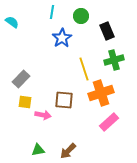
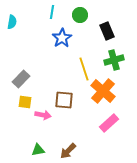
green circle: moved 1 px left, 1 px up
cyan semicircle: rotated 64 degrees clockwise
orange cross: moved 2 px right, 2 px up; rotated 30 degrees counterclockwise
pink rectangle: moved 1 px down
